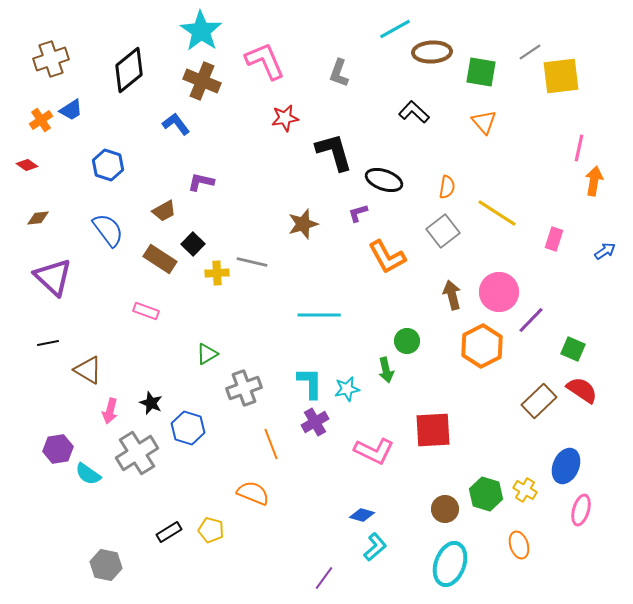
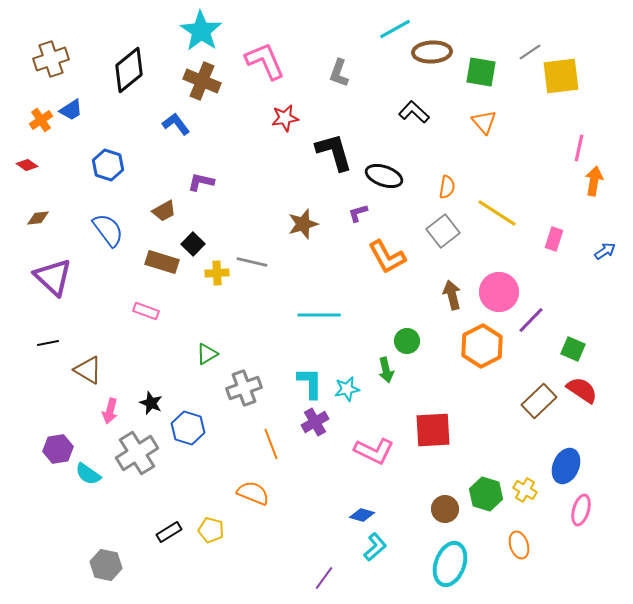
black ellipse at (384, 180): moved 4 px up
brown rectangle at (160, 259): moved 2 px right, 3 px down; rotated 16 degrees counterclockwise
